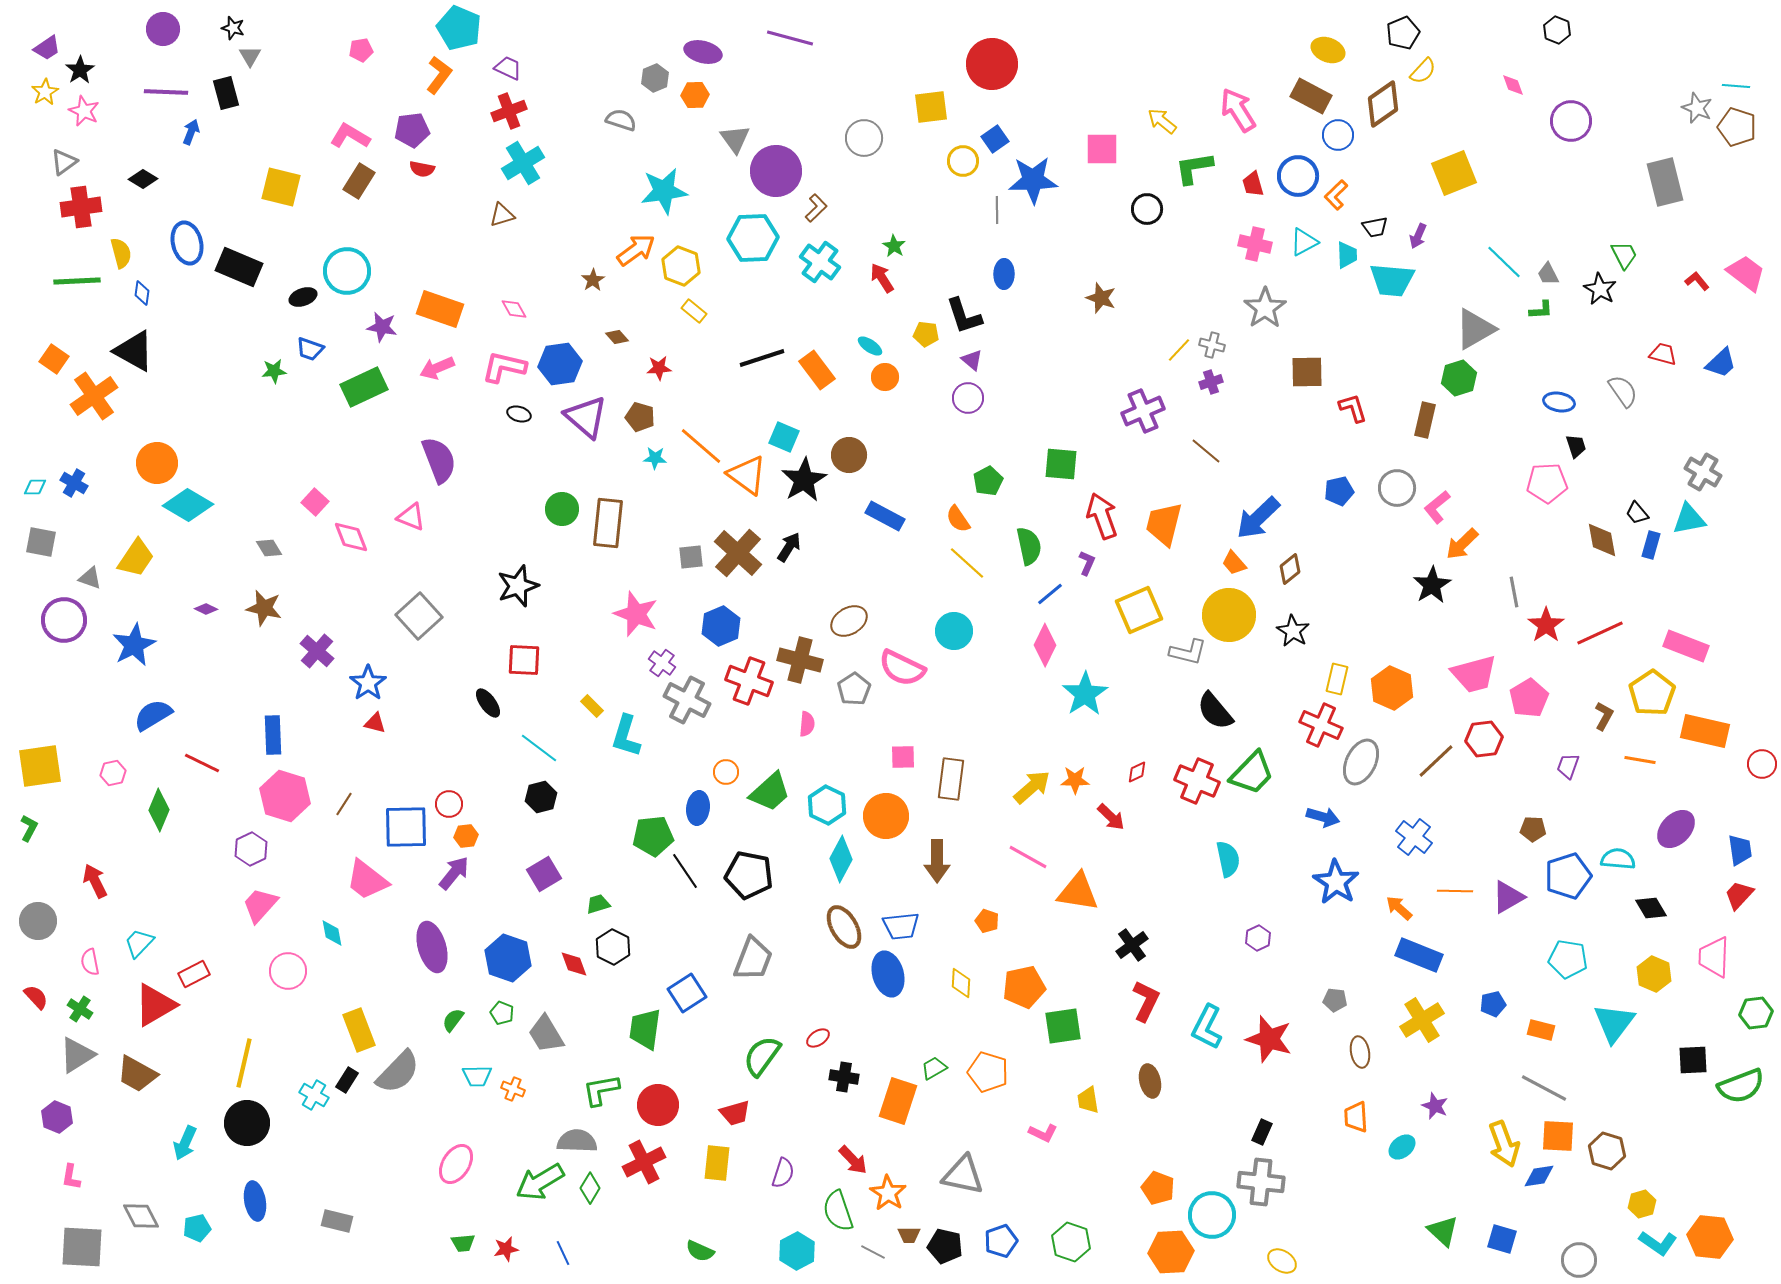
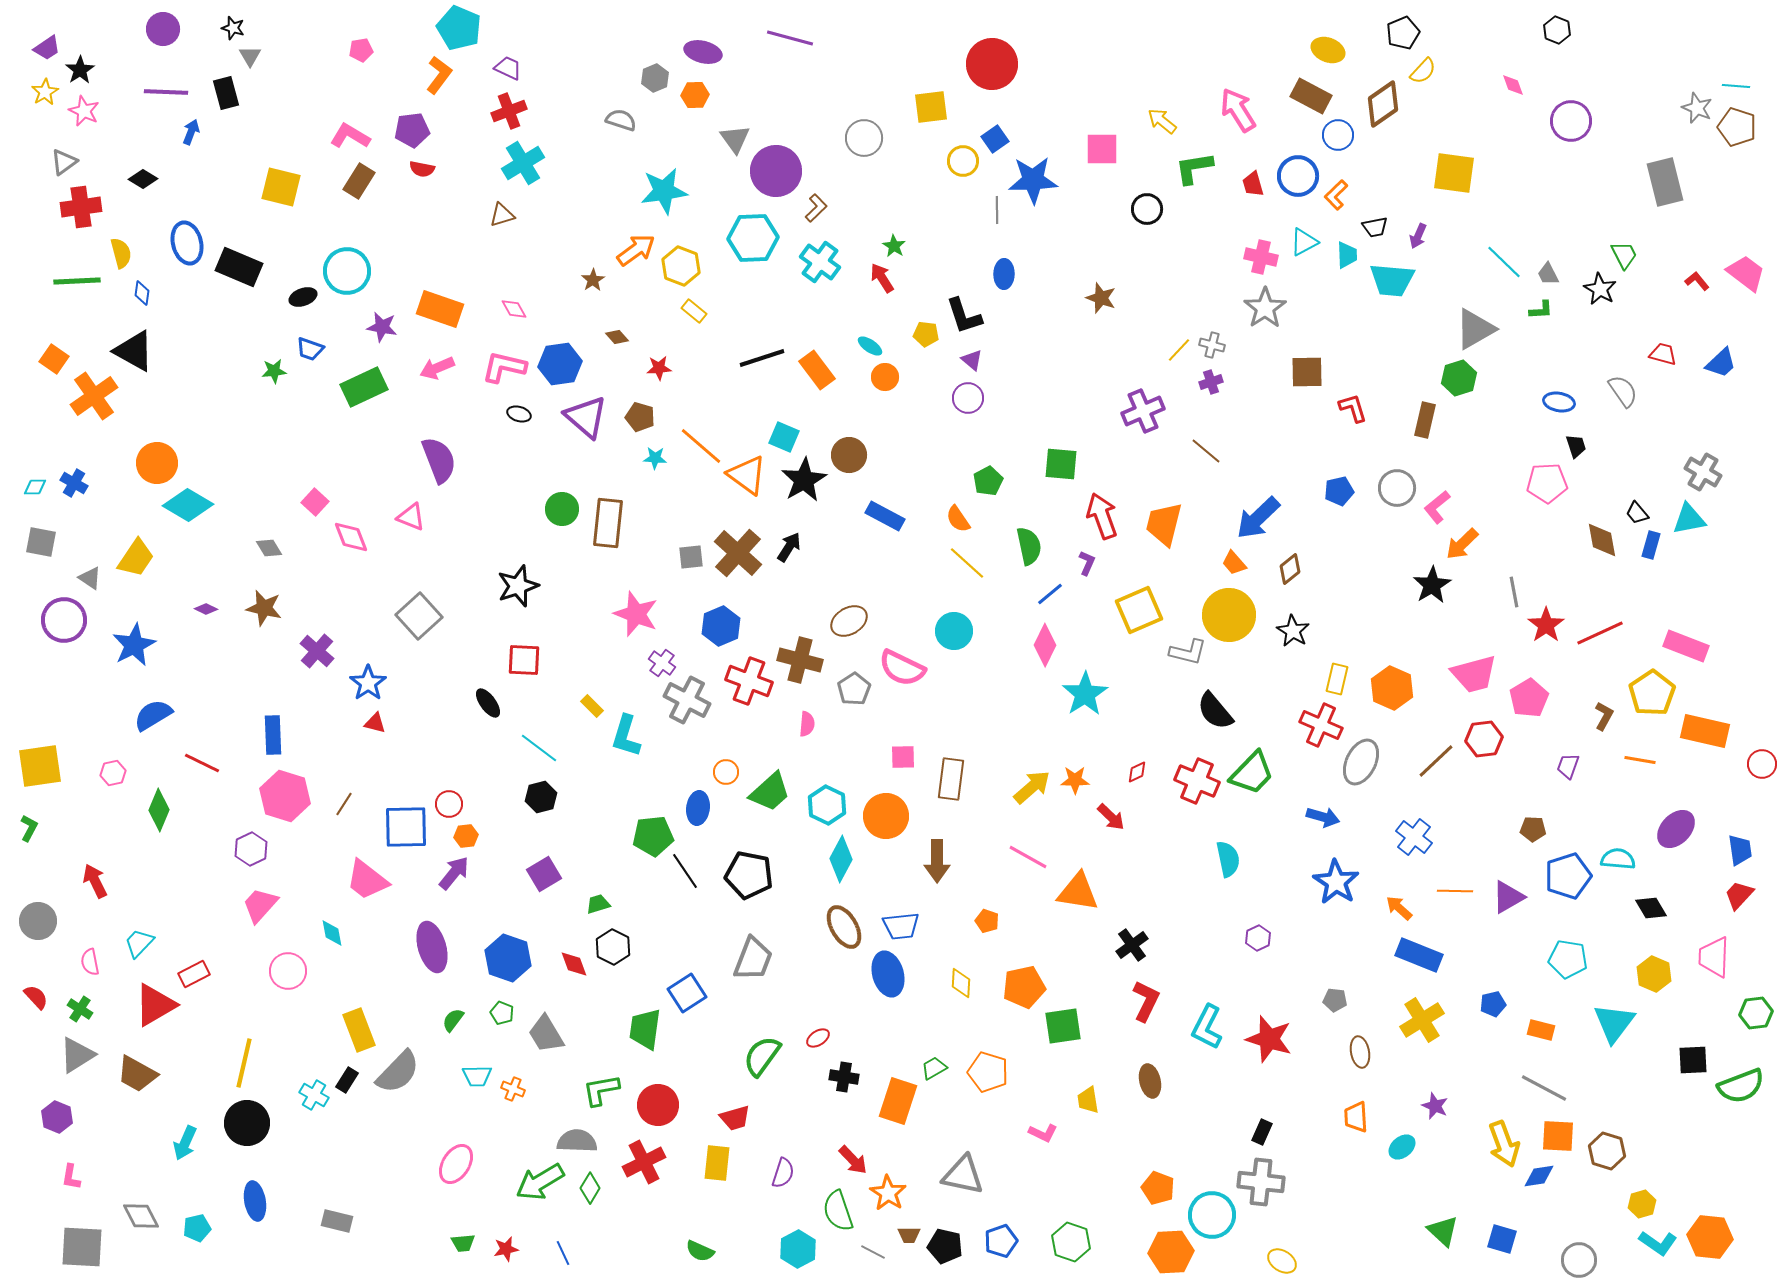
yellow square at (1454, 173): rotated 30 degrees clockwise
pink cross at (1255, 244): moved 6 px right, 13 px down
gray triangle at (90, 578): rotated 15 degrees clockwise
red trapezoid at (735, 1113): moved 5 px down
cyan hexagon at (797, 1251): moved 1 px right, 2 px up
